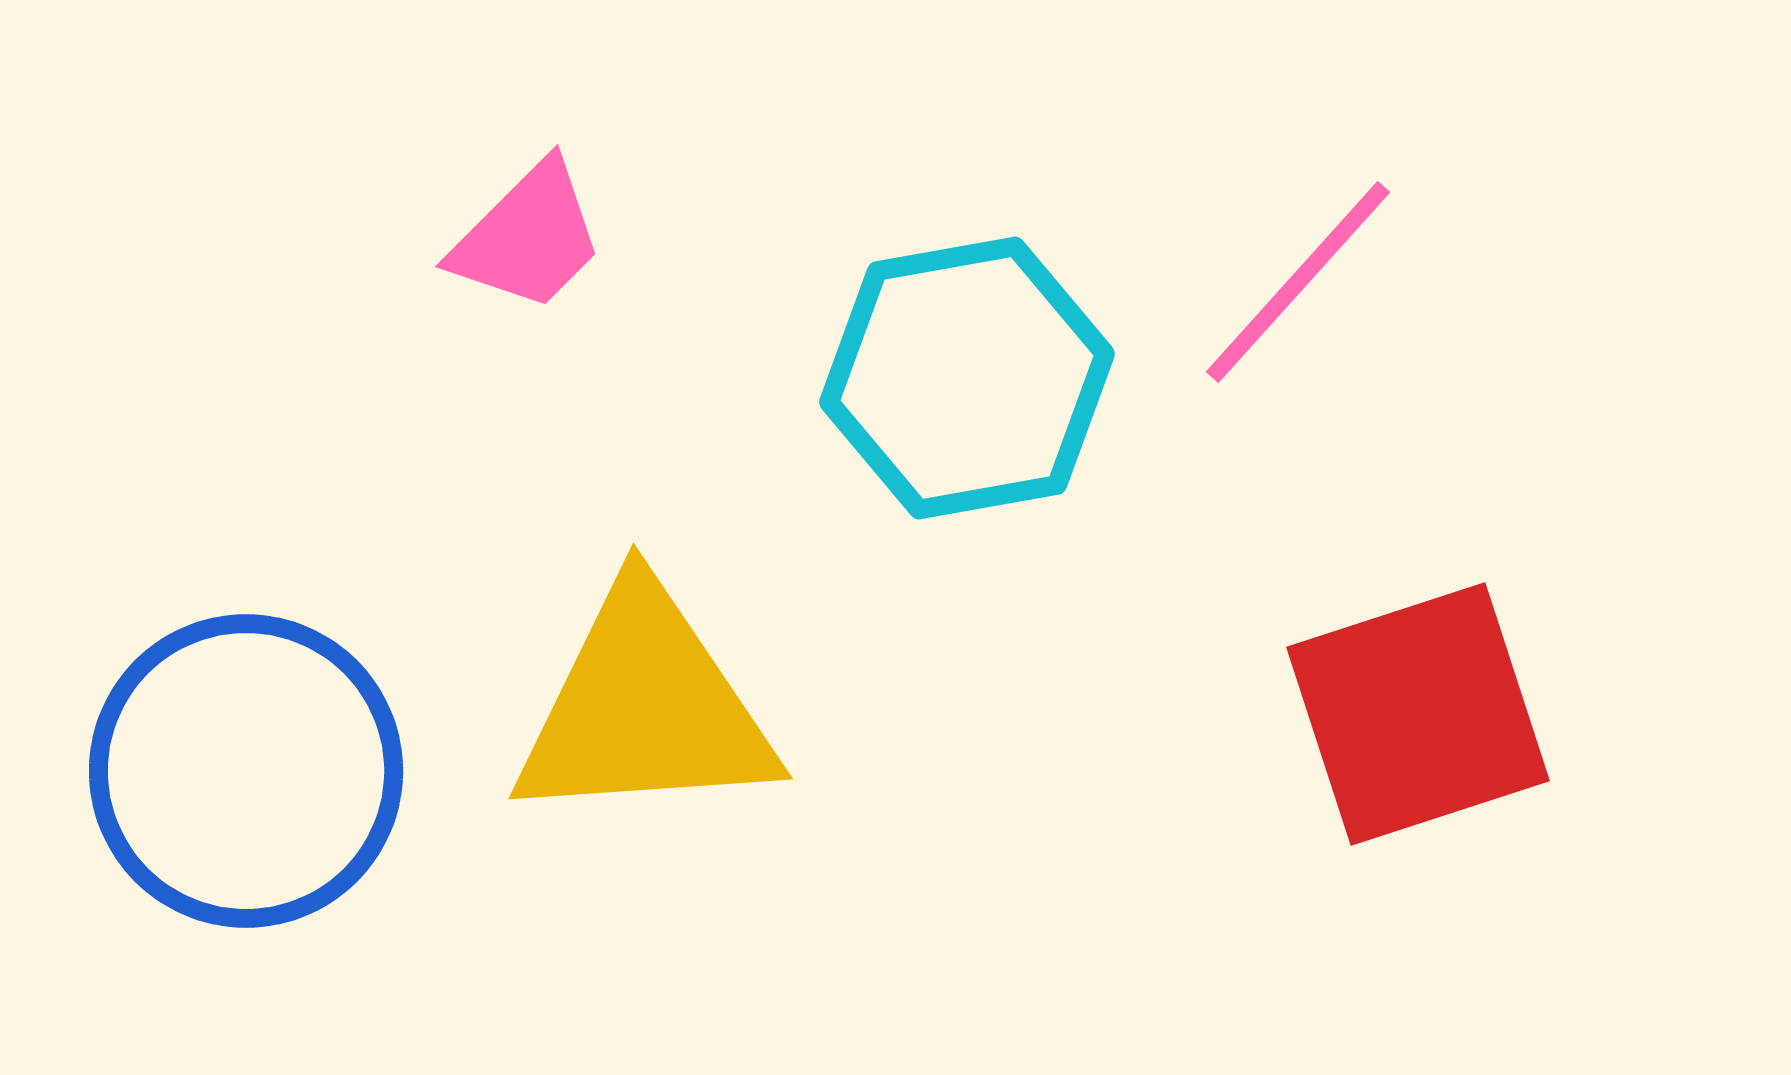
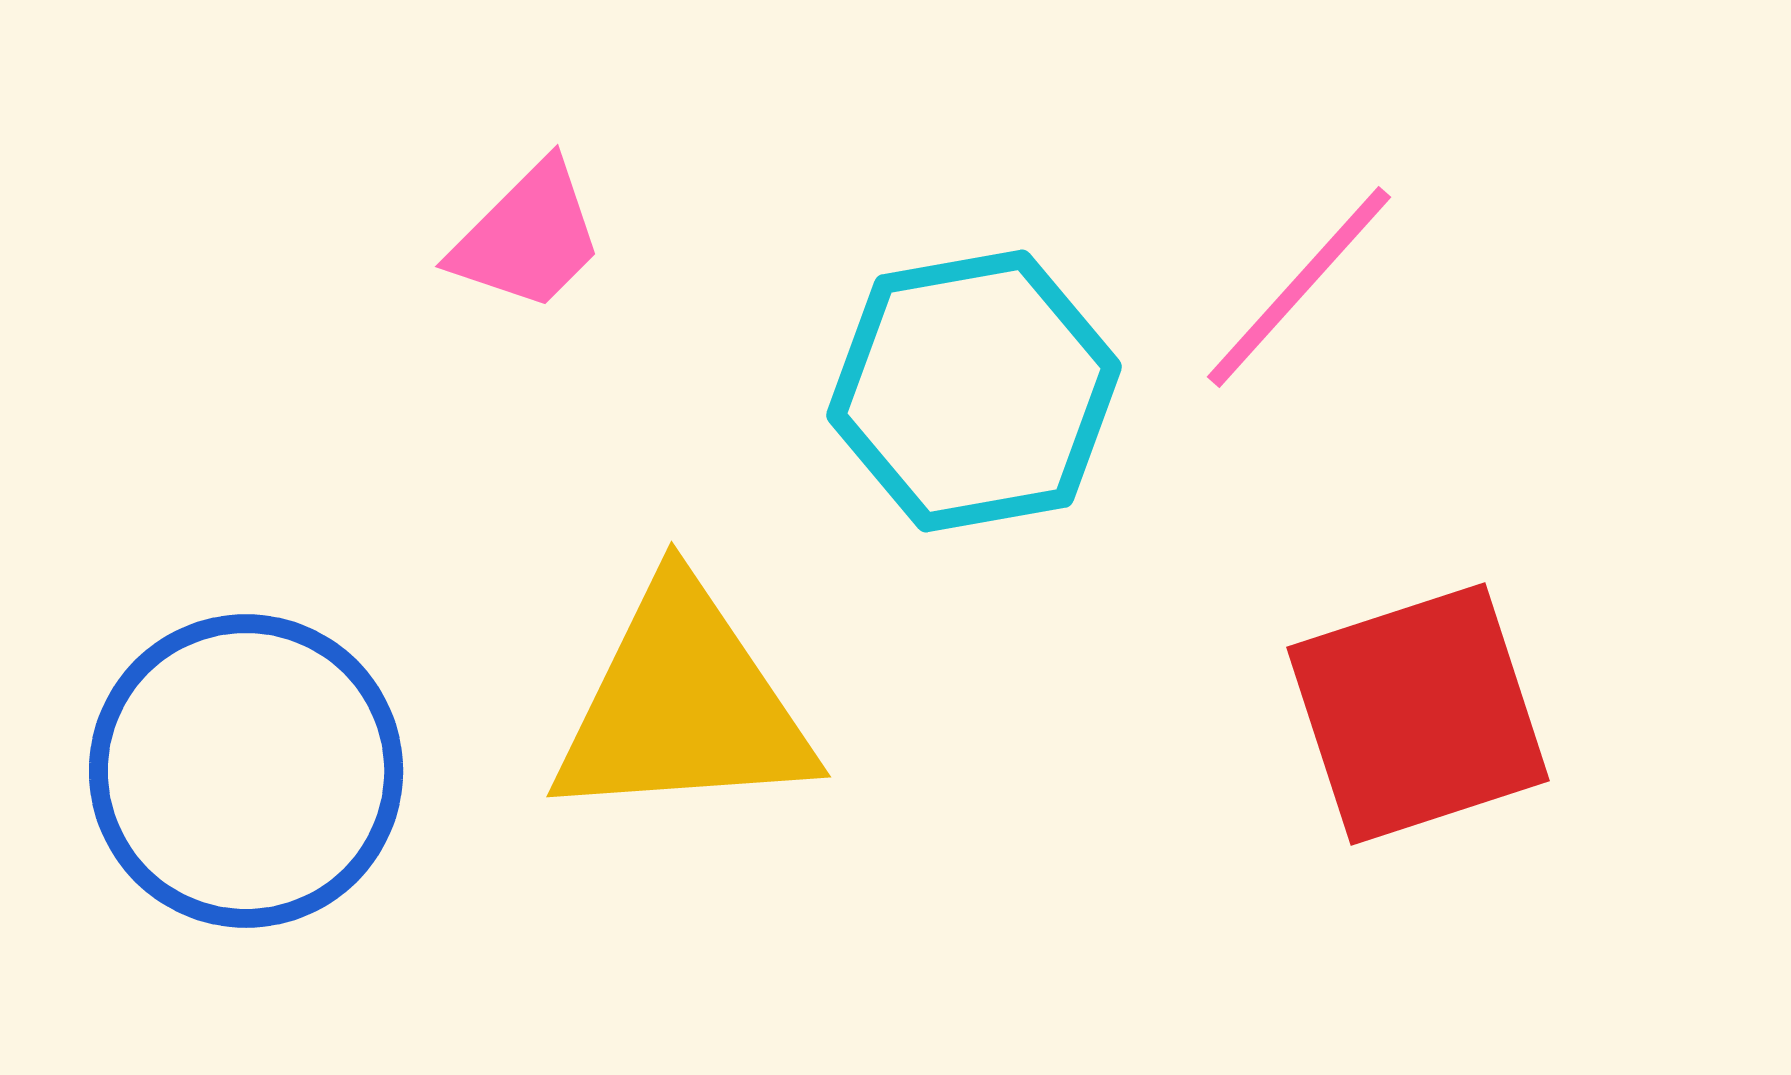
pink line: moved 1 px right, 5 px down
cyan hexagon: moved 7 px right, 13 px down
yellow triangle: moved 38 px right, 2 px up
